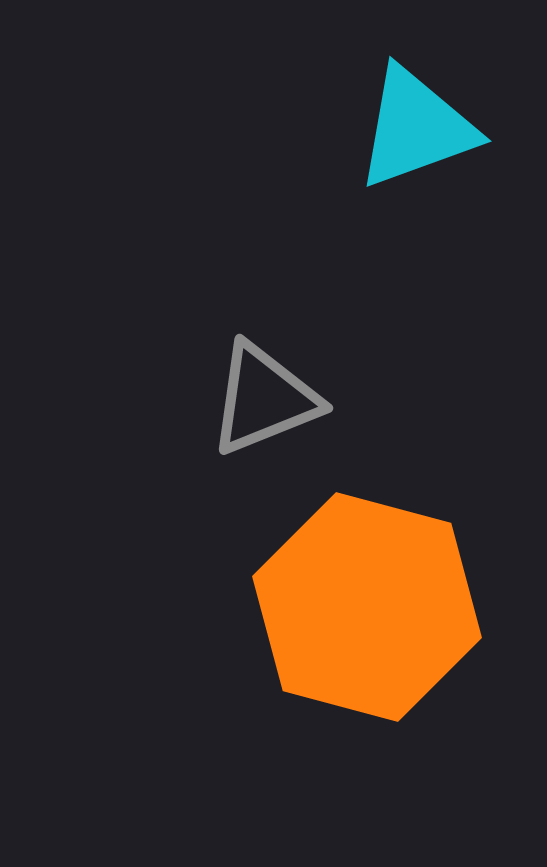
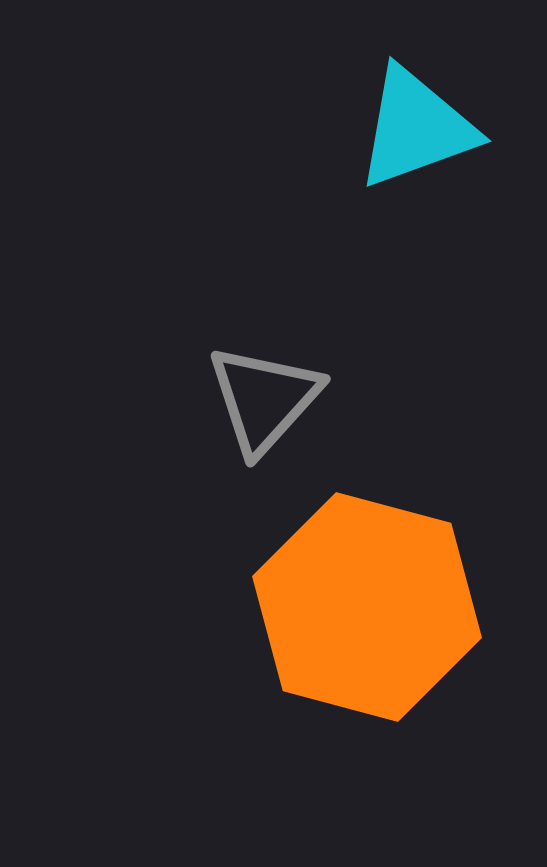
gray triangle: rotated 26 degrees counterclockwise
